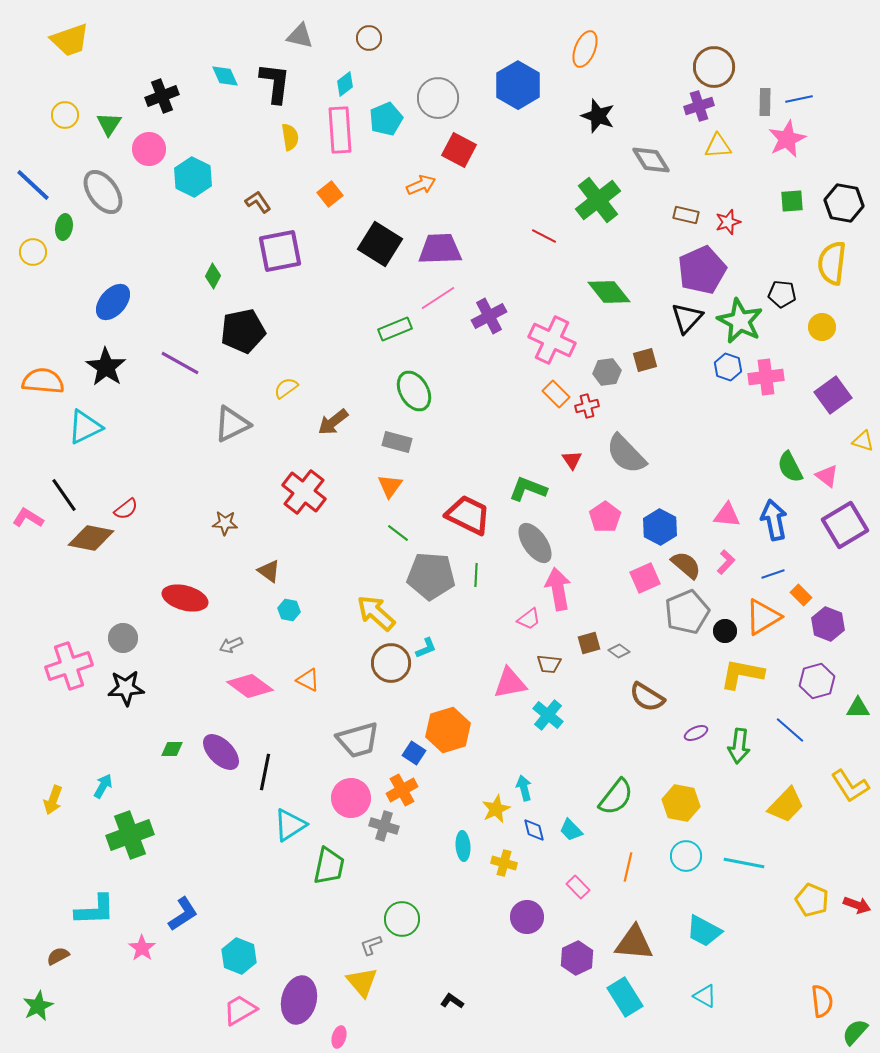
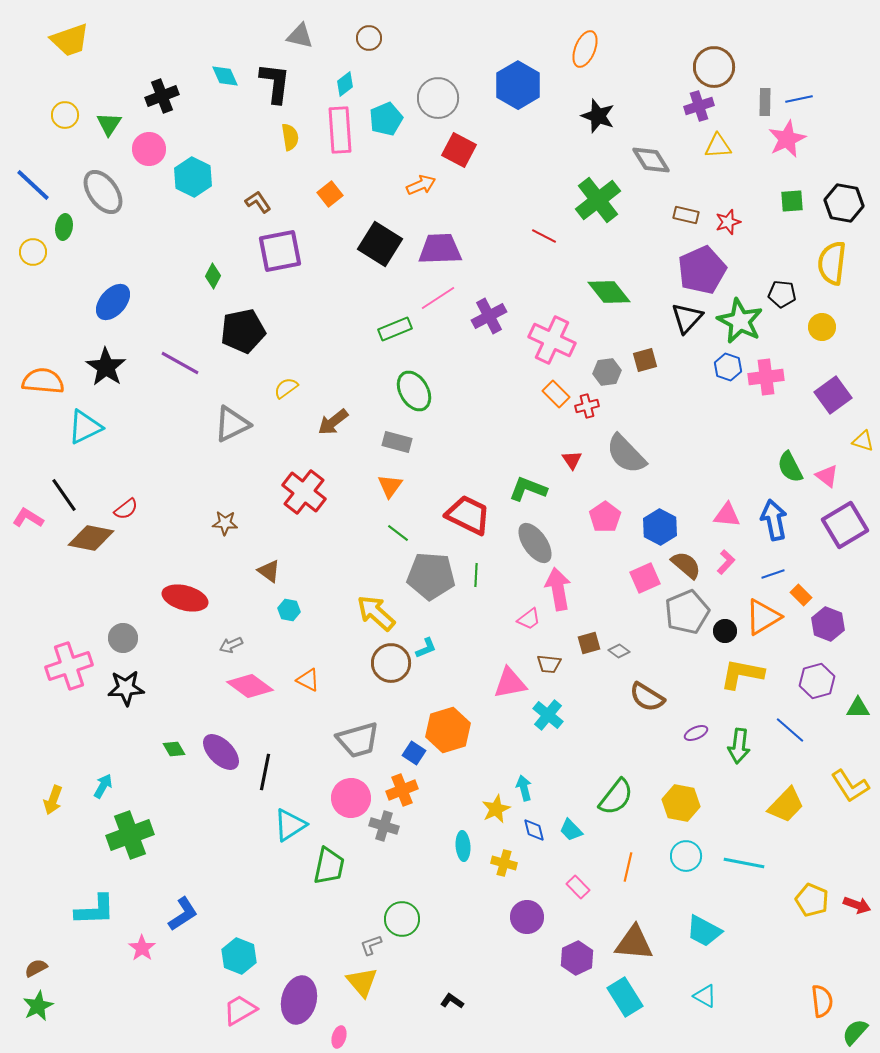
green diamond at (172, 749): moved 2 px right; rotated 60 degrees clockwise
orange cross at (402, 790): rotated 8 degrees clockwise
brown semicircle at (58, 956): moved 22 px left, 12 px down
